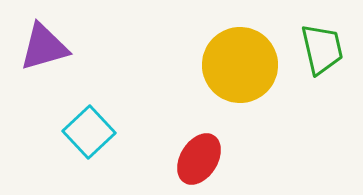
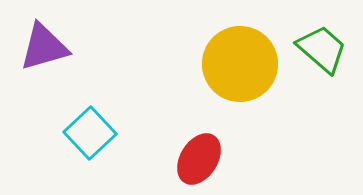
green trapezoid: rotated 36 degrees counterclockwise
yellow circle: moved 1 px up
cyan square: moved 1 px right, 1 px down
